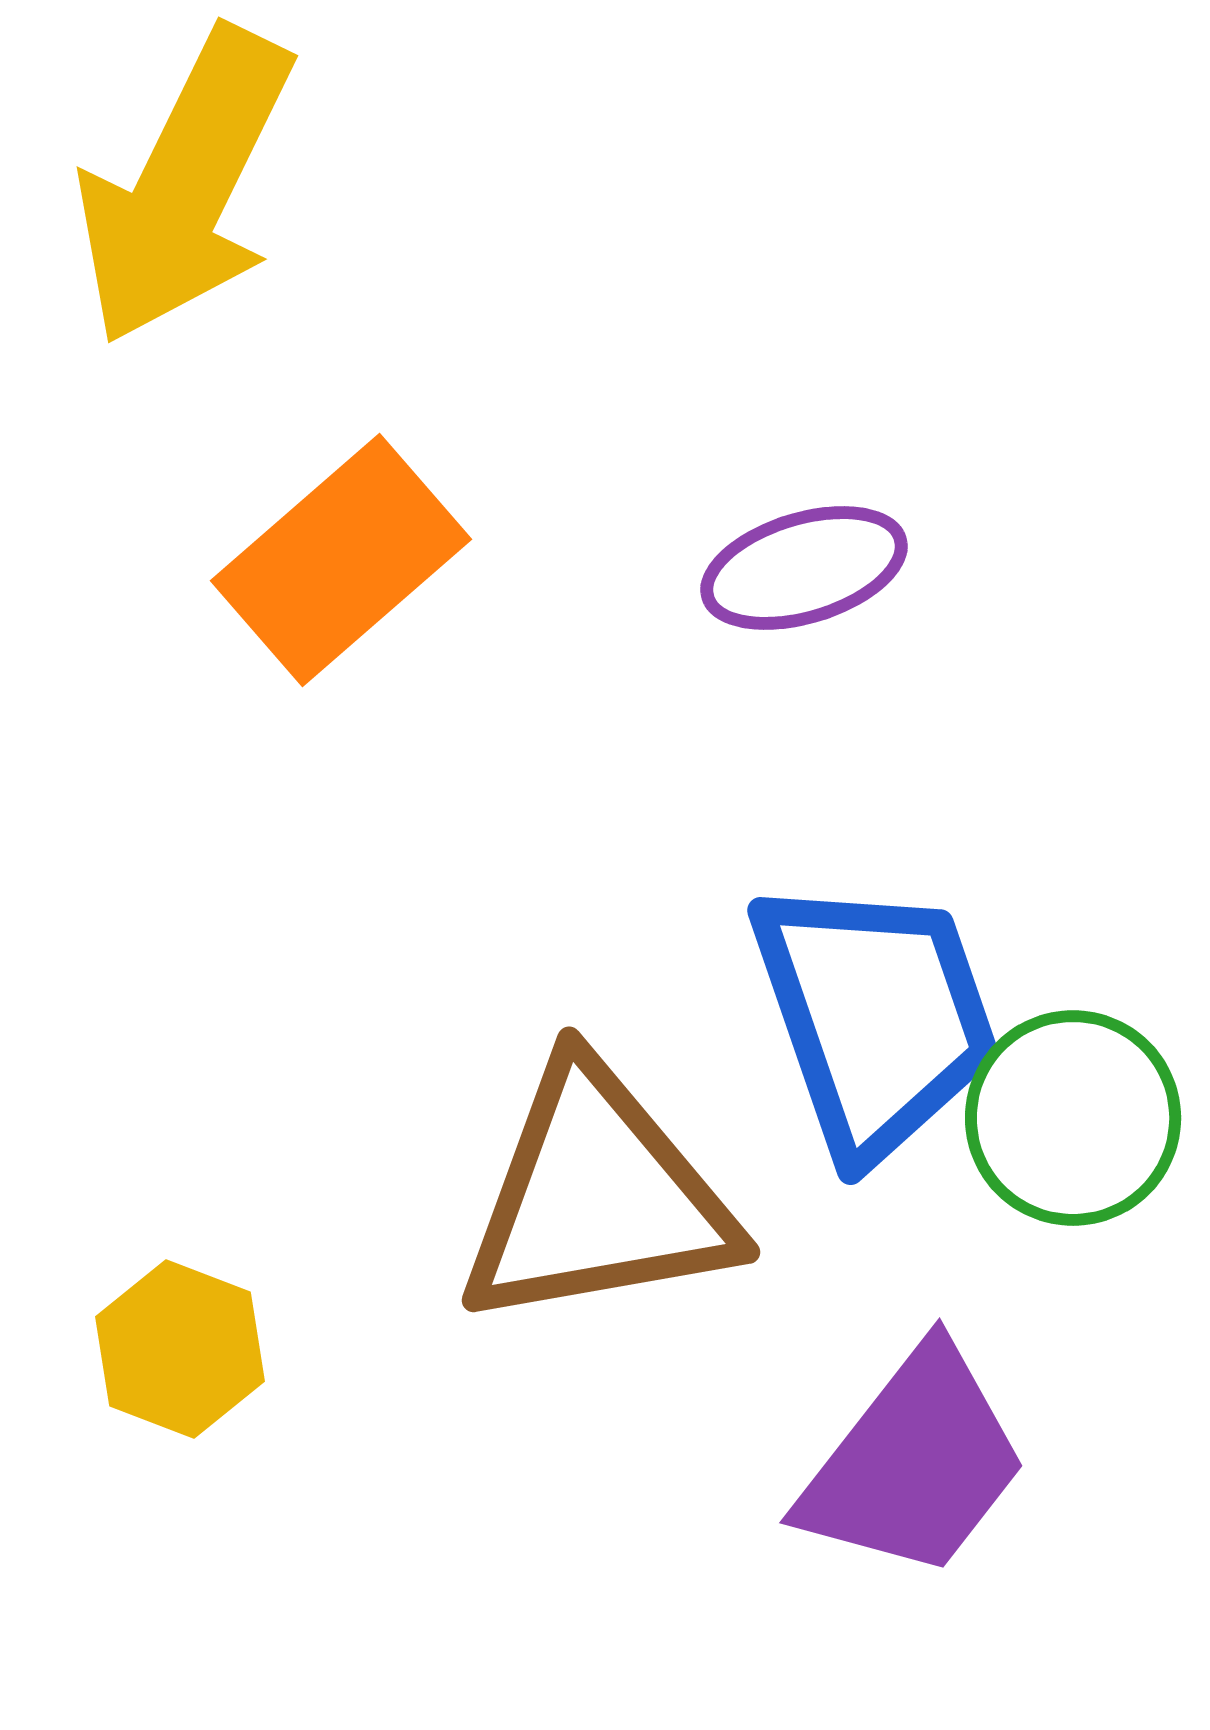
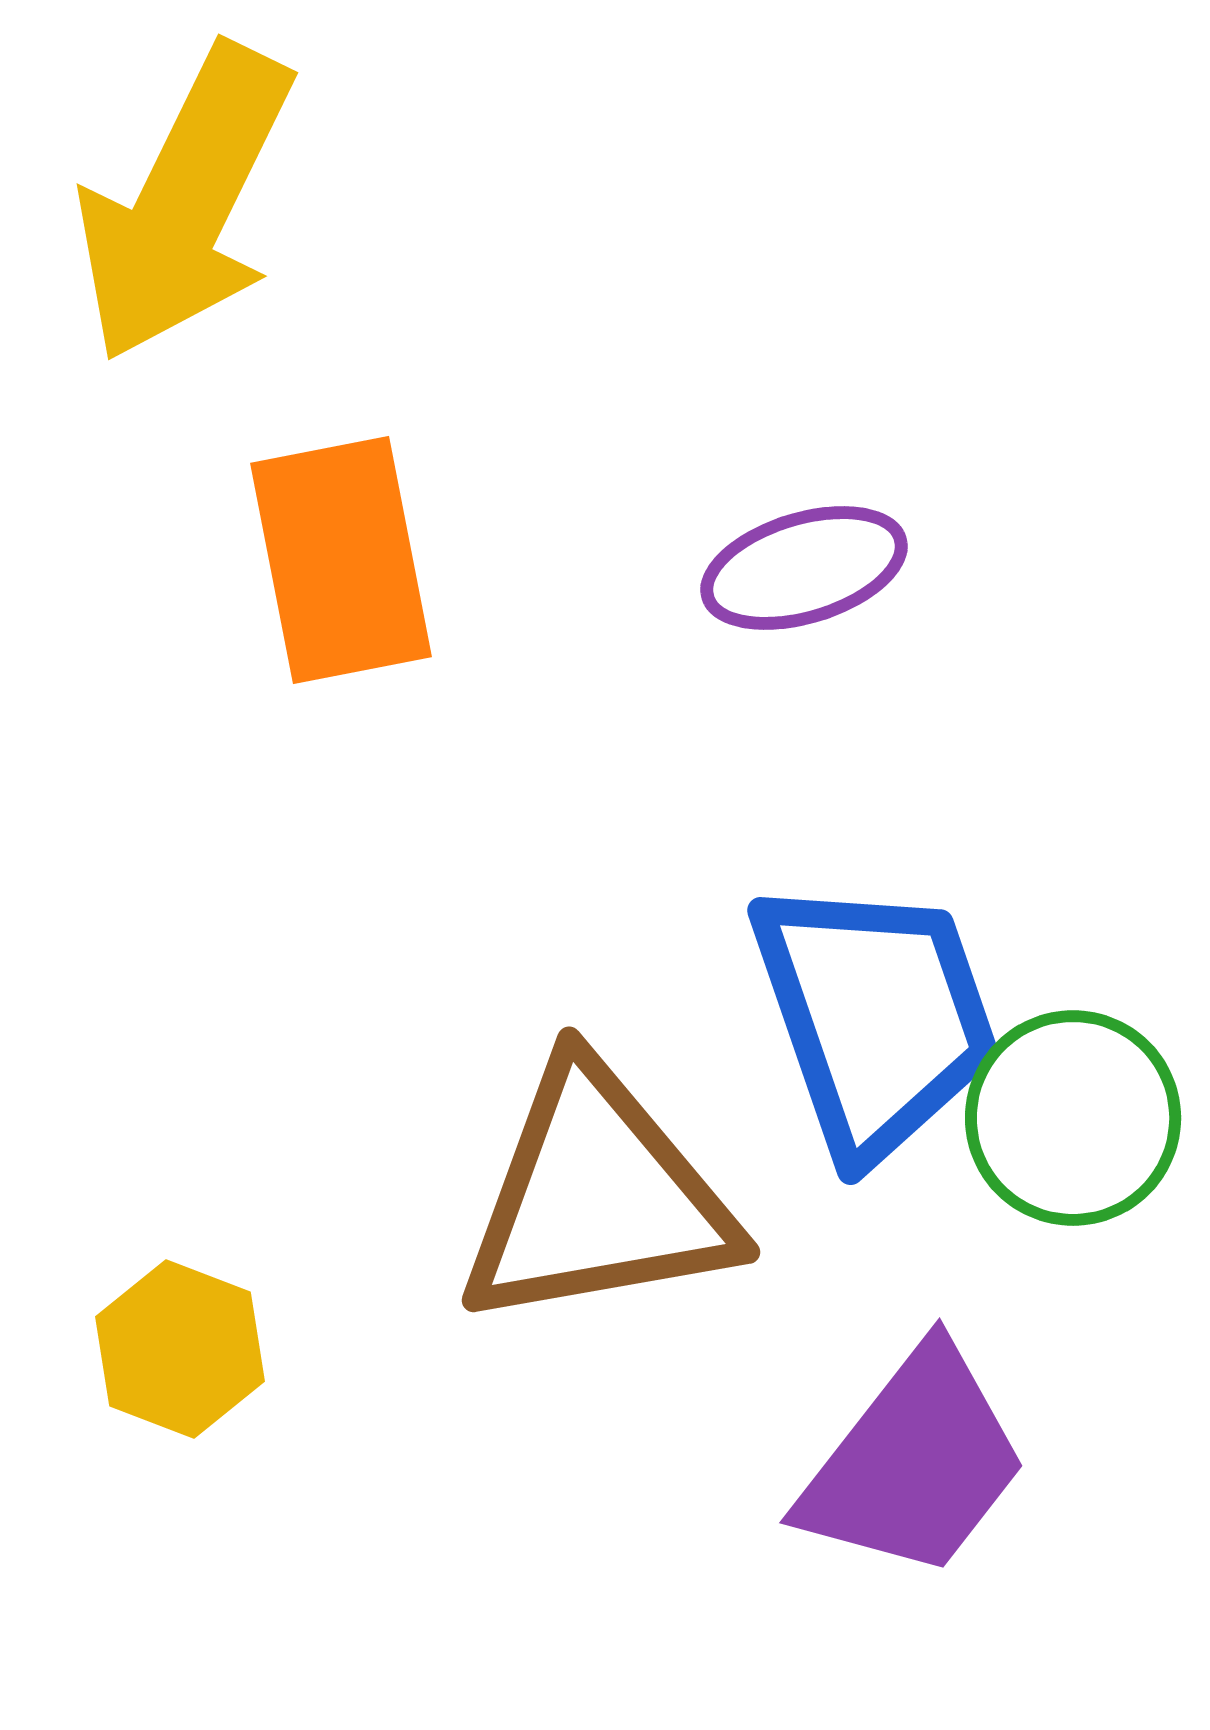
yellow arrow: moved 17 px down
orange rectangle: rotated 60 degrees counterclockwise
